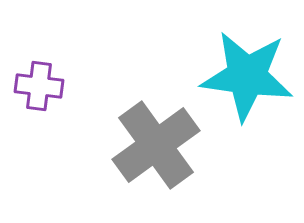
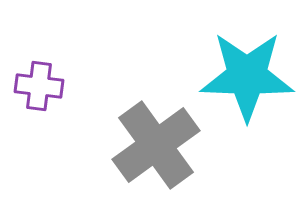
cyan star: rotated 6 degrees counterclockwise
